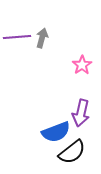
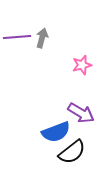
pink star: rotated 18 degrees clockwise
purple arrow: rotated 72 degrees counterclockwise
